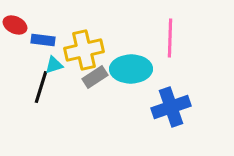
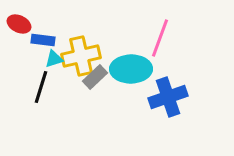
red ellipse: moved 4 px right, 1 px up
pink line: moved 10 px left; rotated 18 degrees clockwise
yellow cross: moved 3 px left, 6 px down
cyan triangle: moved 6 px up
gray rectangle: rotated 10 degrees counterclockwise
blue cross: moved 3 px left, 10 px up
